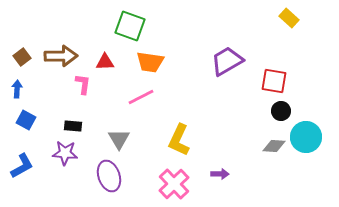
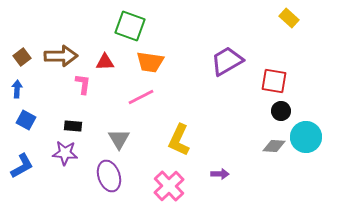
pink cross: moved 5 px left, 2 px down
